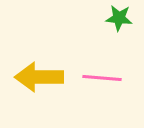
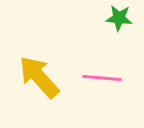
yellow arrow: rotated 48 degrees clockwise
